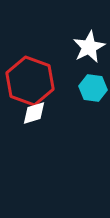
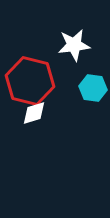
white star: moved 15 px left, 2 px up; rotated 20 degrees clockwise
red hexagon: rotated 6 degrees counterclockwise
